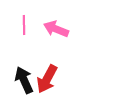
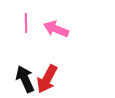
pink line: moved 2 px right, 2 px up
black arrow: moved 1 px right, 1 px up
